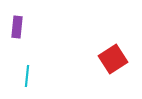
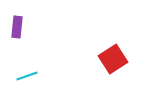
cyan line: rotated 65 degrees clockwise
